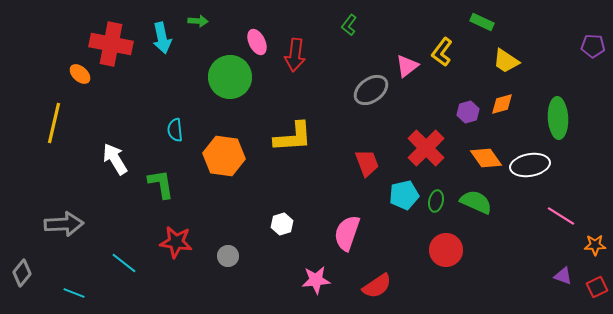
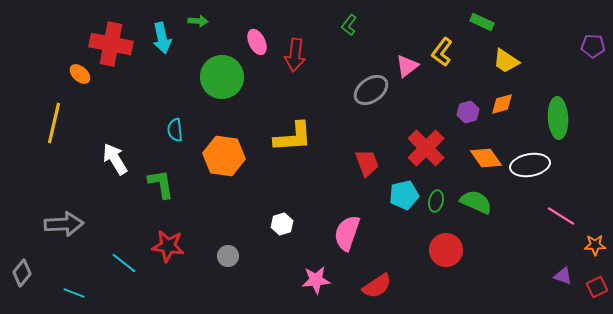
green circle at (230, 77): moved 8 px left
red star at (176, 242): moved 8 px left, 4 px down
